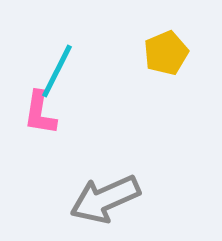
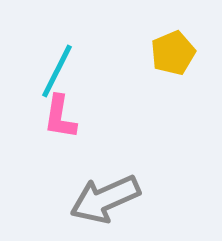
yellow pentagon: moved 7 px right
pink L-shape: moved 20 px right, 4 px down
